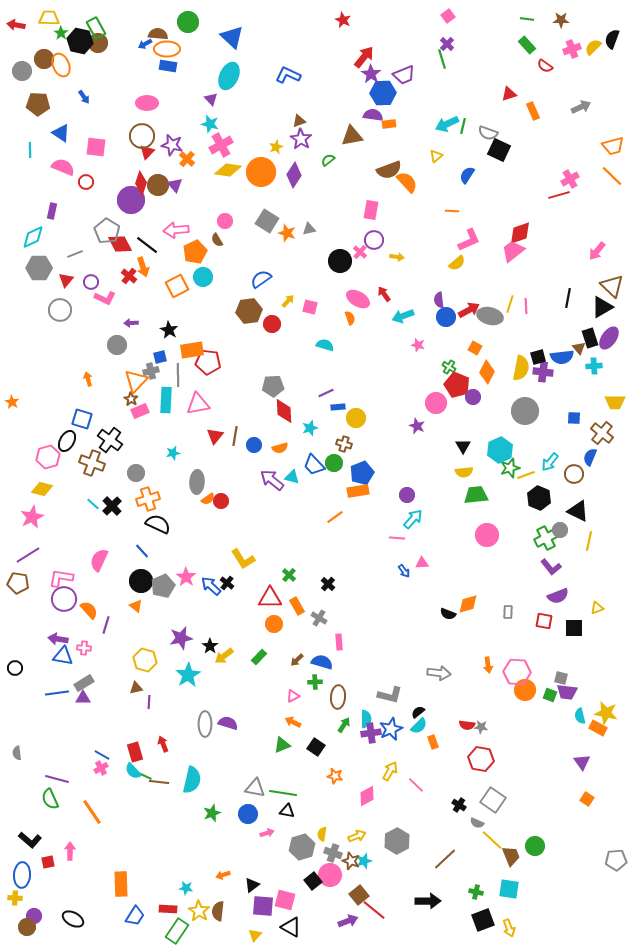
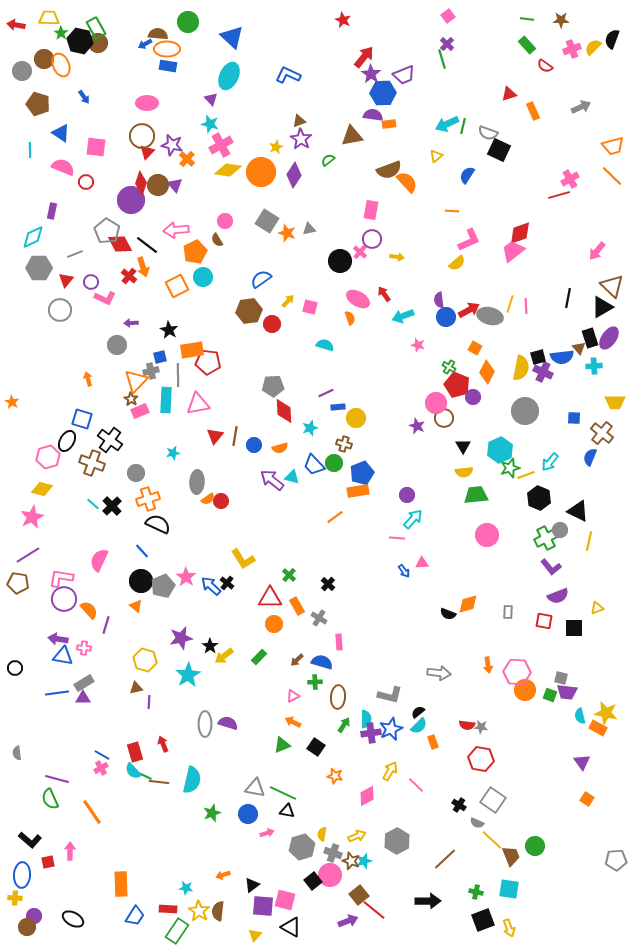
brown pentagon at (38, 104): rotated 15 degrees clockwise
purple circle at (374, 240): moved 2 px left, 1 px up
purple cross at (543, 372): rotated 18 degrees clockwise
brown circle at (574, 474): moved 130 px left, 56 px up
green line at (283, 793): rotated 16 degrees clockwise
